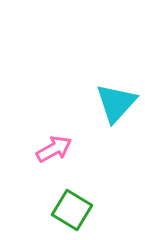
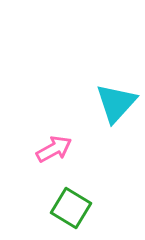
green square: moved 1 px left, 2 px up
